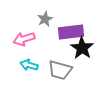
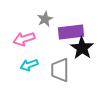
cyan arrow: rotated 36 degrees counterclockwise
gray trapezoid: rotated 75 degrees clockwise
